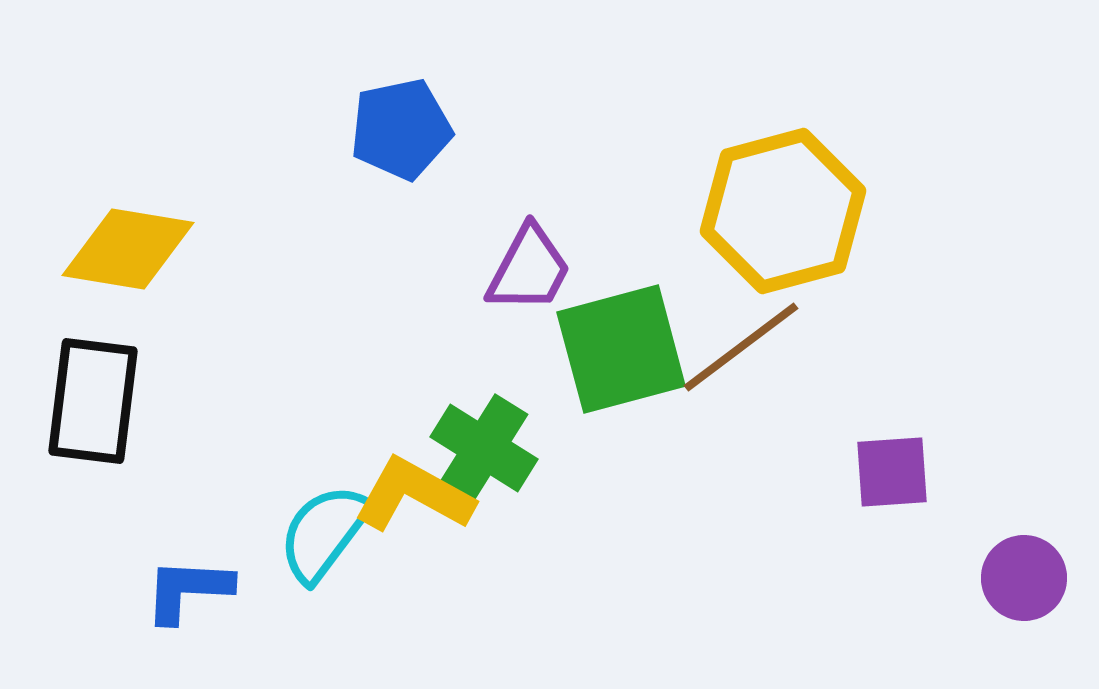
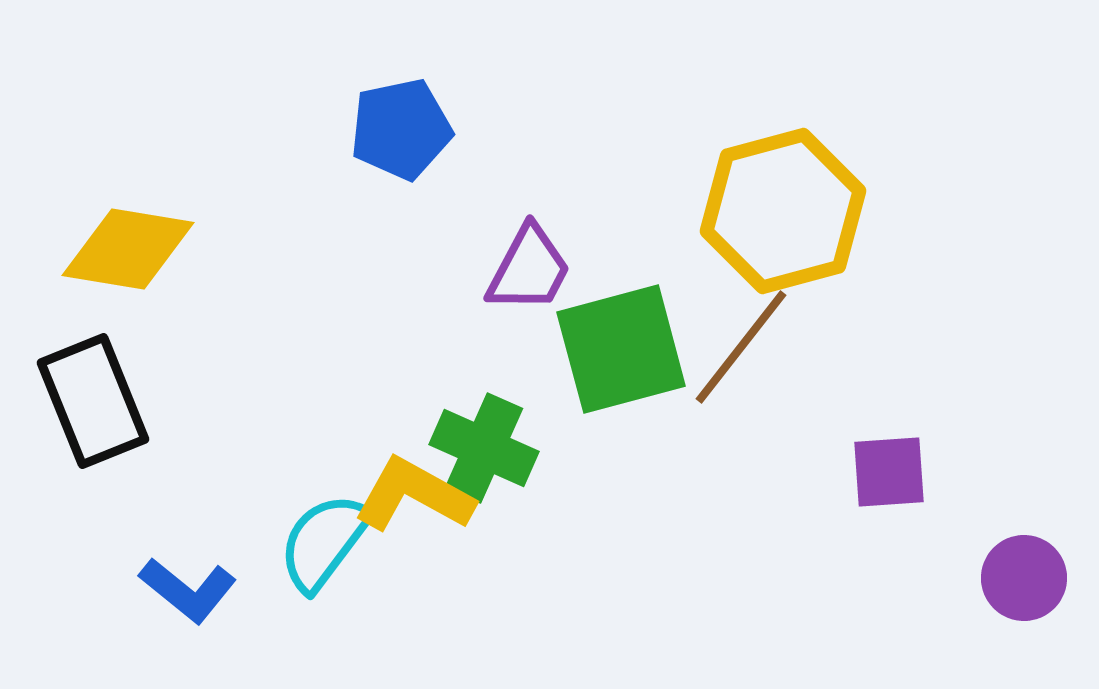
brown line: rotated 15 degrees counterclockwise
black rectangle: rotated 29 degrees counterclockwise
green cross: rotated 8 degrees counterclockwise
purple square: moved 3 px left
cyan semicircle: moved 9 px down
blue L-shape: rotated 144 degrees counterclockwise
